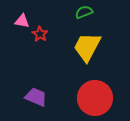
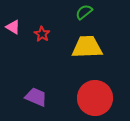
green semicircle: rotated 18 degrees counterclockwise
pink triangle: moved 9 px left, 6 px down; rotated 21 degrees clockwise
red star: moved 2 px right
yellow trapezoid: rotated 60 degrees clockwise
